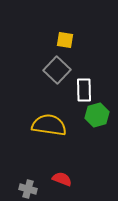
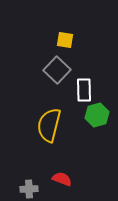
yellow semicircle: rotated 84 degrees counterclockwise
gray cross: moved 1 px right; rotated 18 degrees counterclockwise
